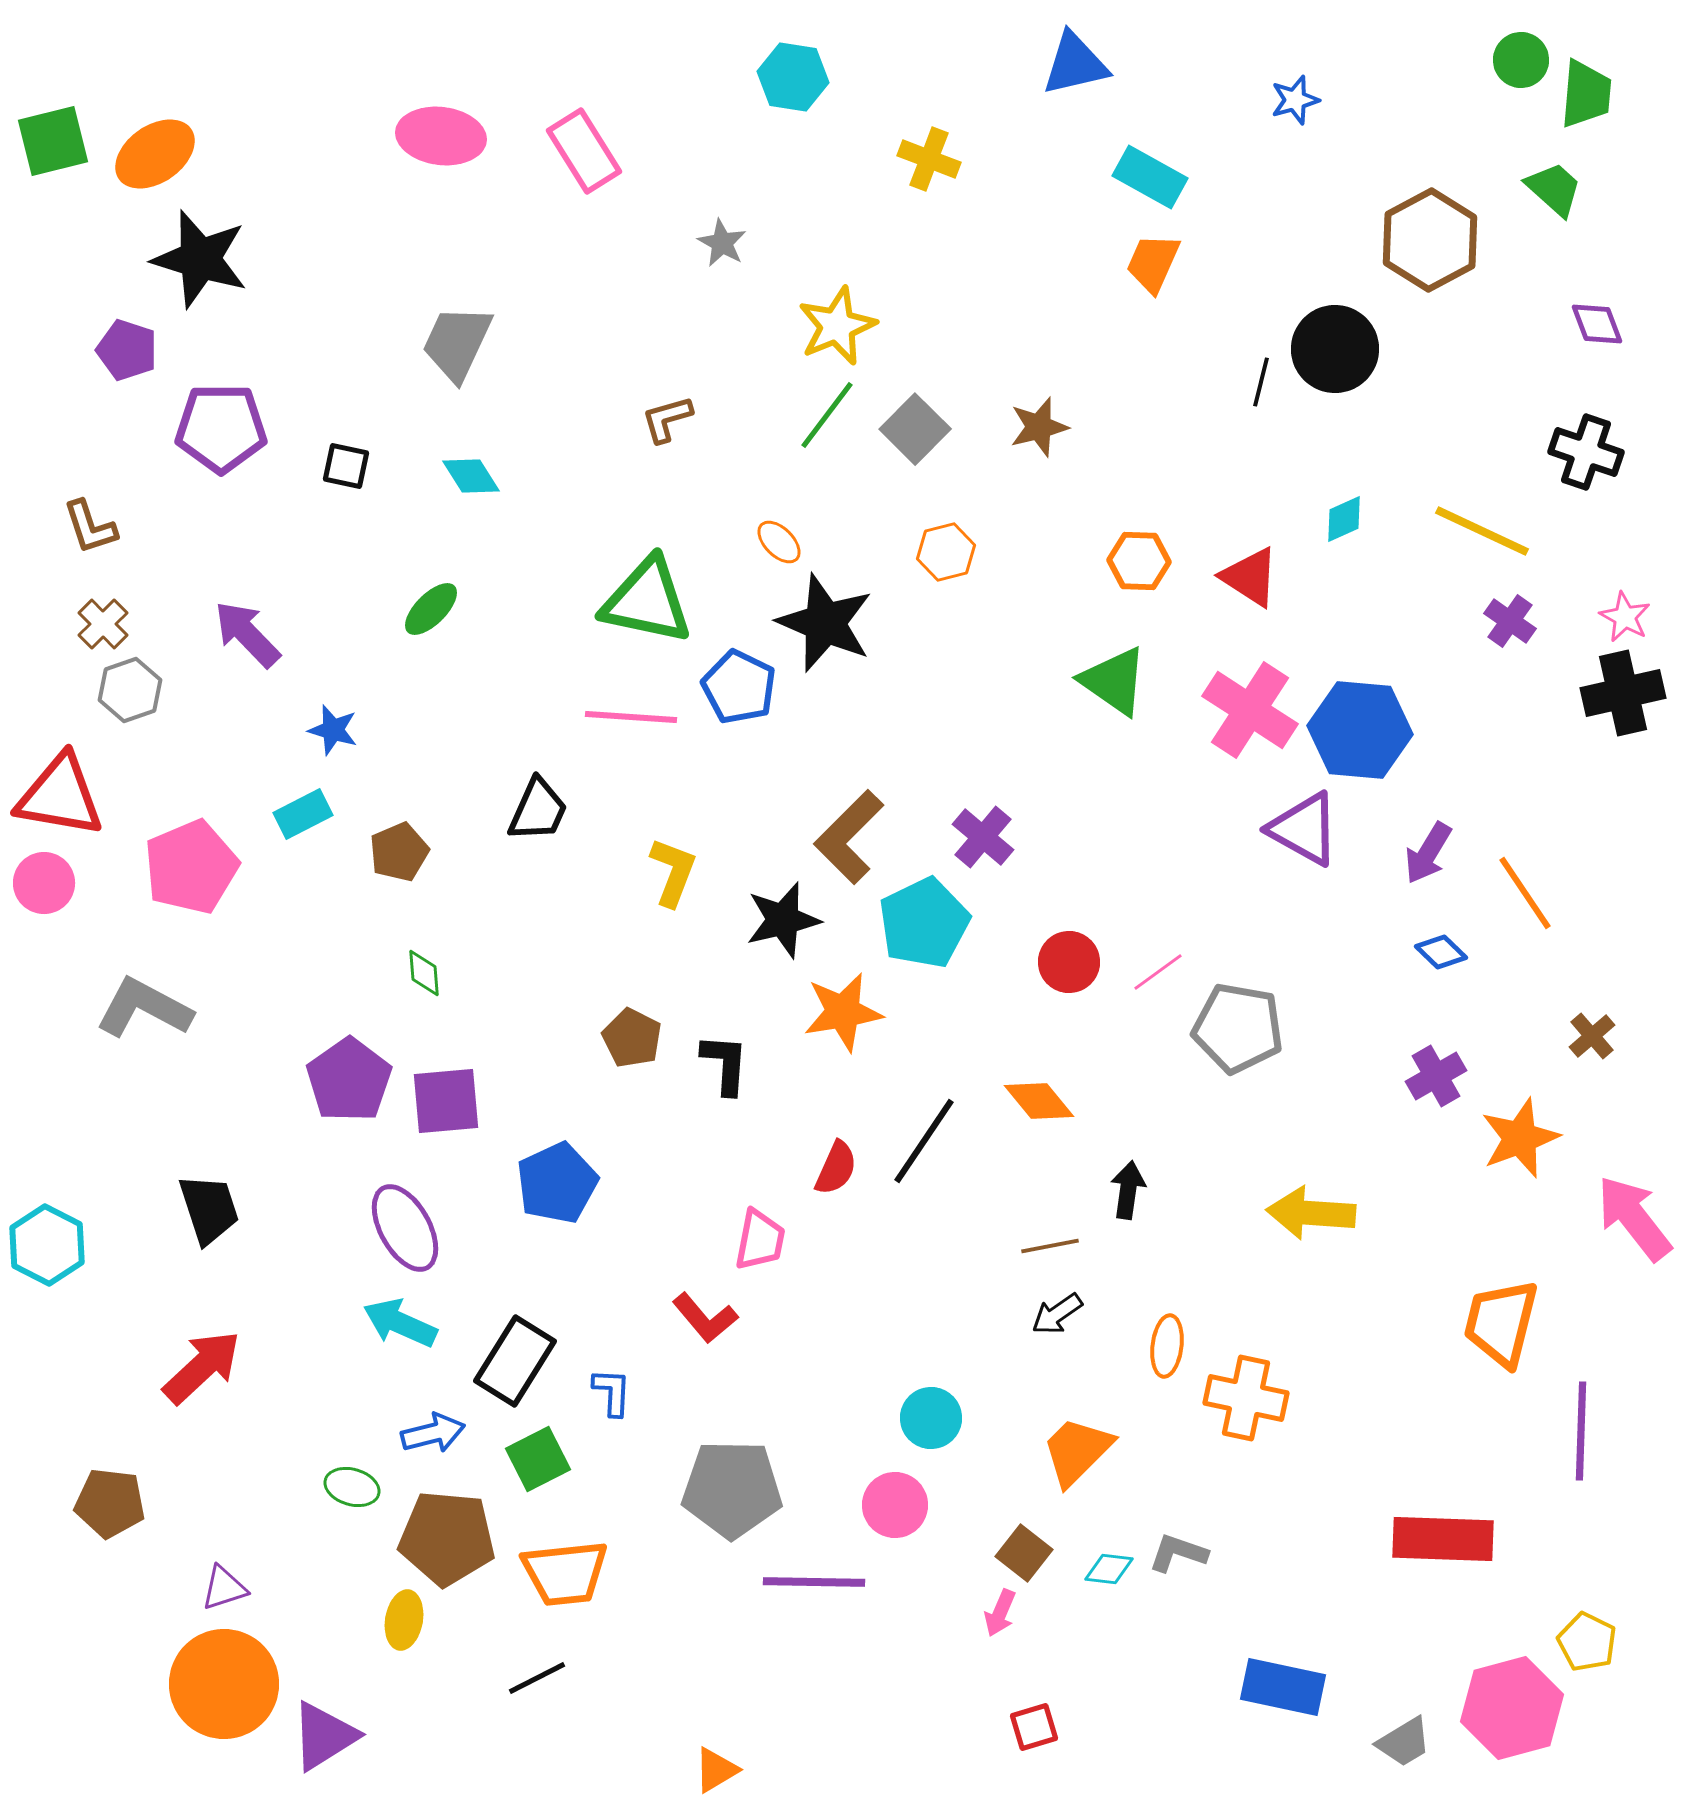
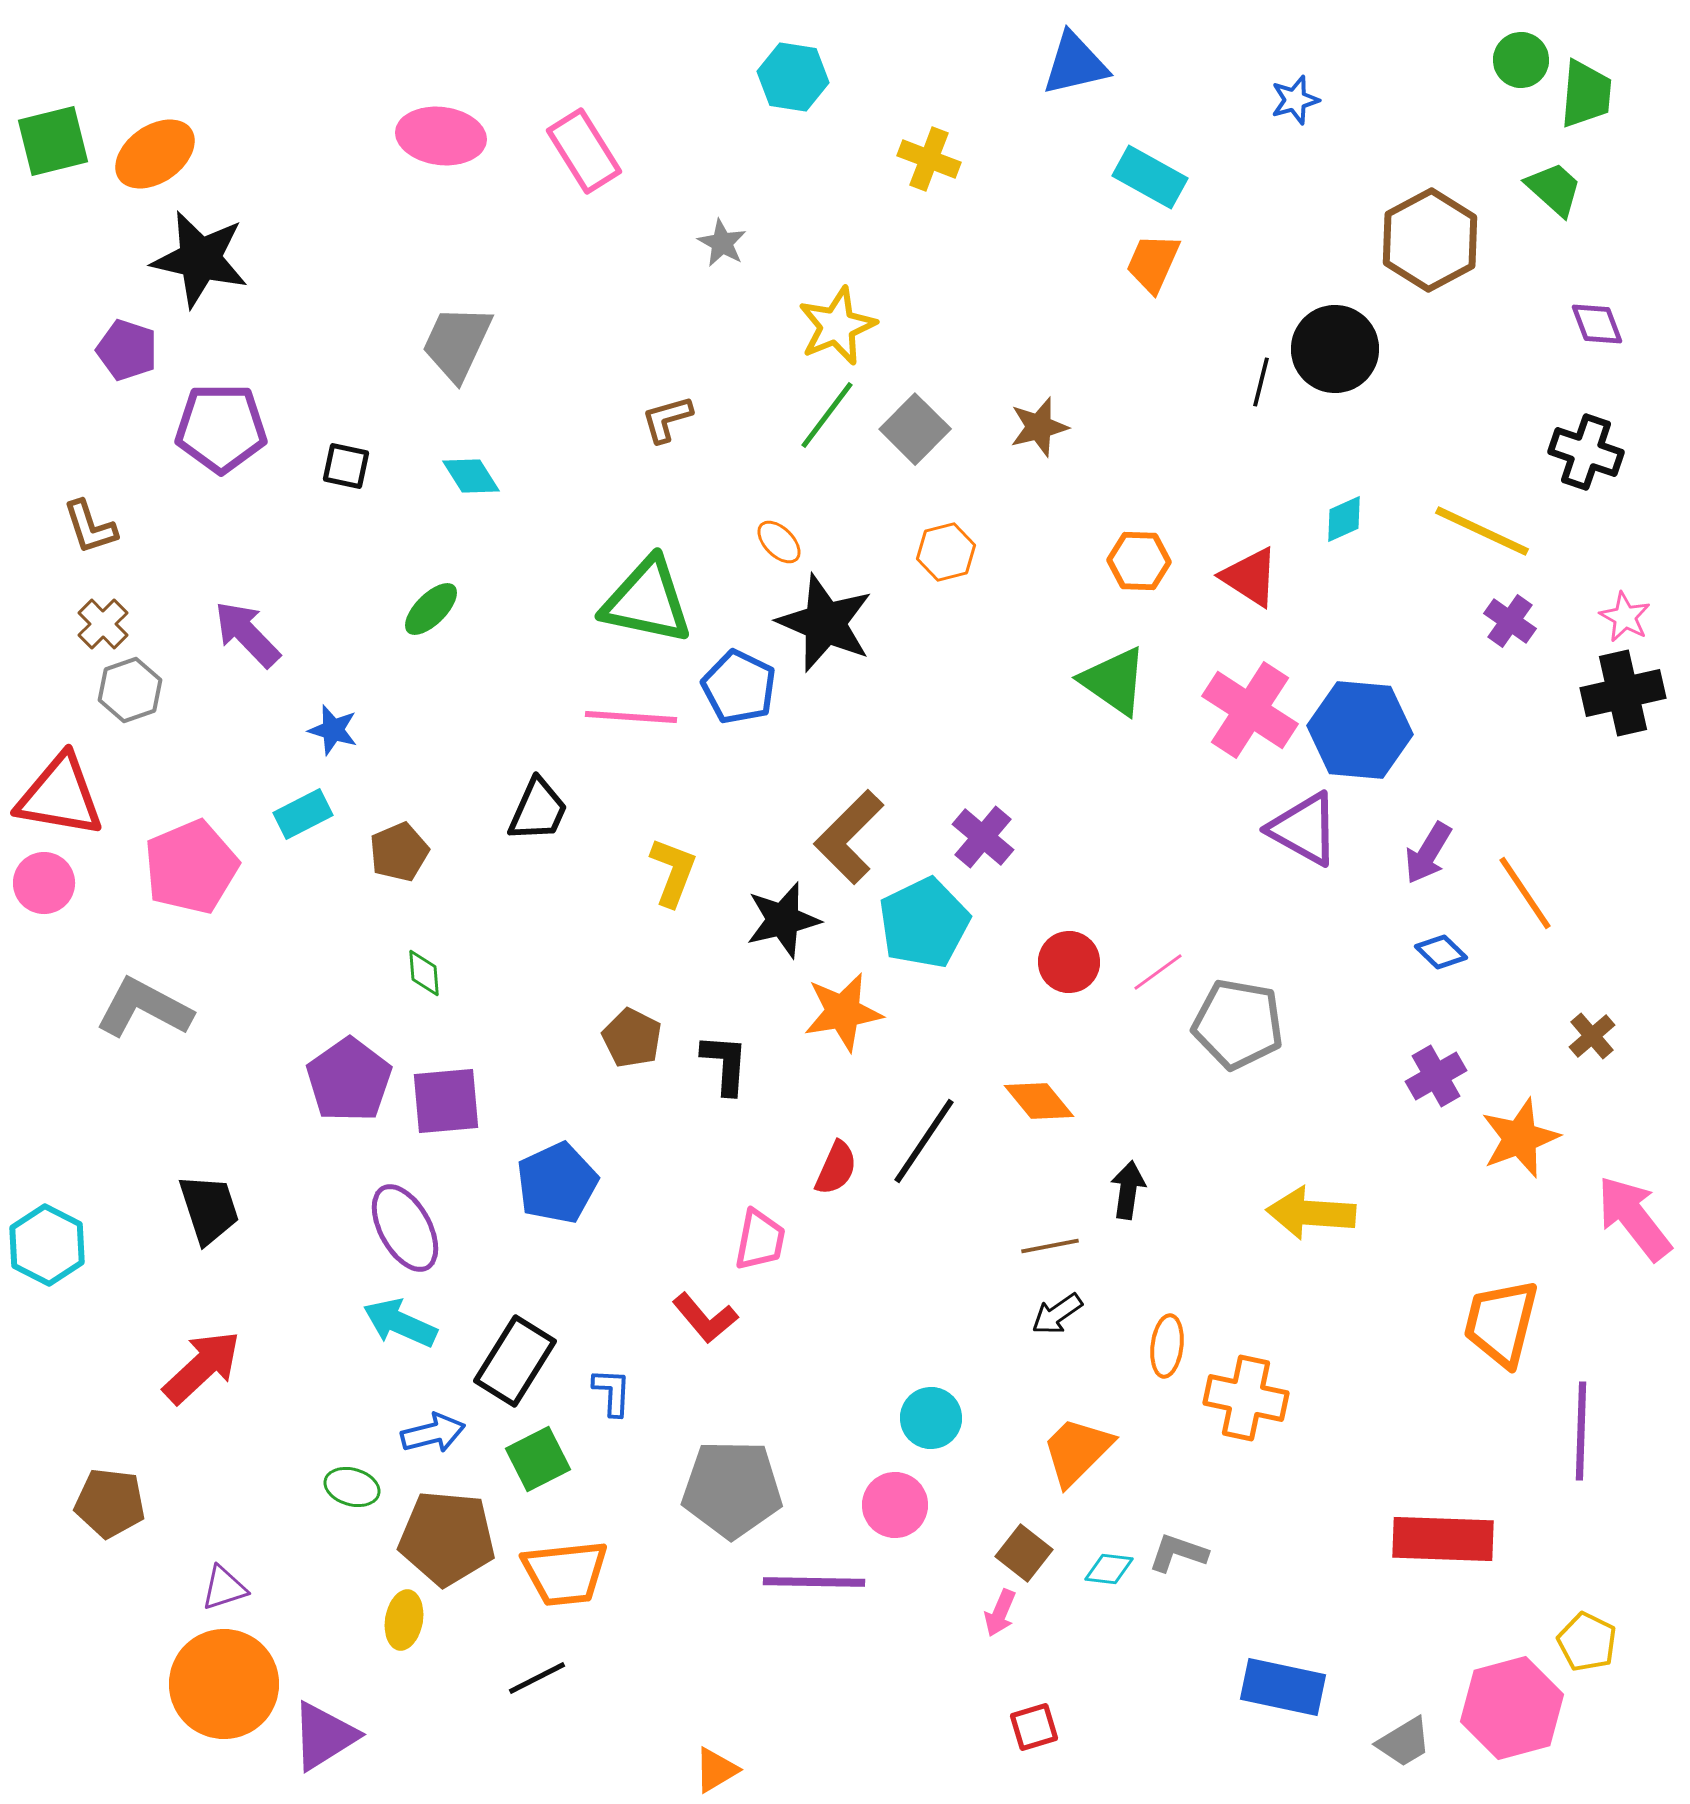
black star at (200, 259): rotated 4 degrees counterclockwise
gray pentagon at (1238, 1028): moved 4 px up
